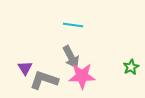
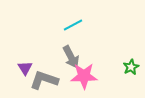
cyan line: rotated 36 degrees counterclockwise
pink star: moved 2 px right
